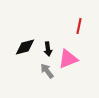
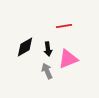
red line: moved 15 px left; rotated 70 degrees clockwise
black diamond: rotated 15 degrees counterclockwise
gray arrow: rotated 14 degrees clockwise
